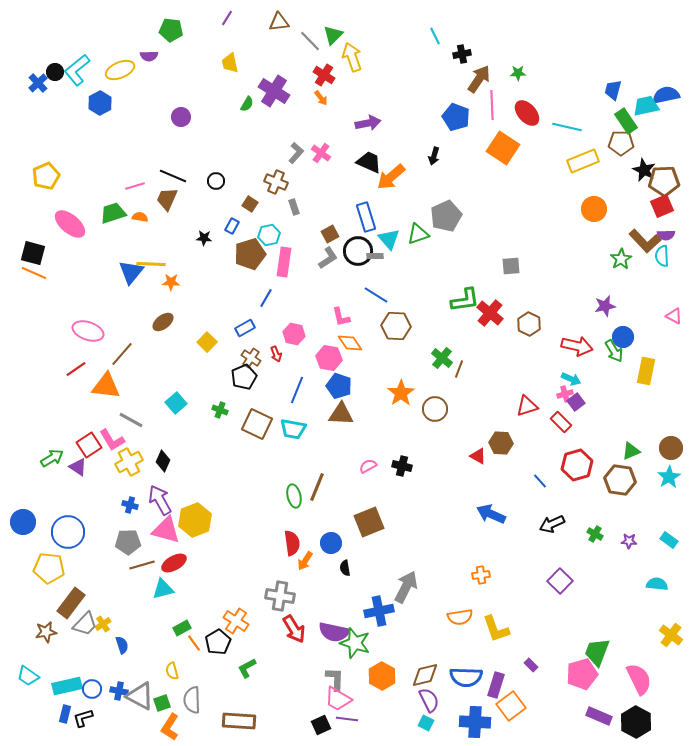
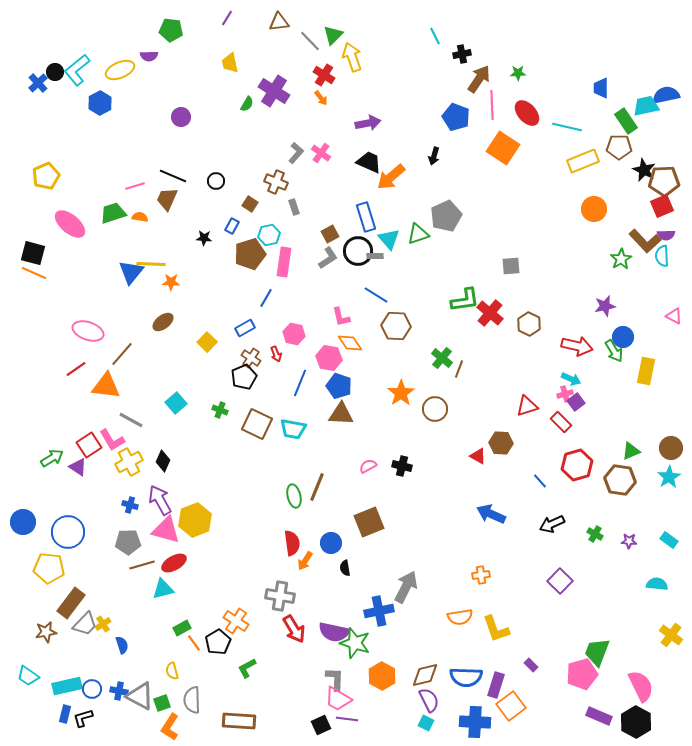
blue trapezoid at (613, 90): moved 12 px left, 2 px up; rotated 15 degrees counterclockwise
brown pentagon at (621, 143): moved 2 px left, 4 px down
blue line at (297, 390): moved 3 px right, 7 px up
pink semicircle at (639, 679): moved 2 px right, 7 px down
